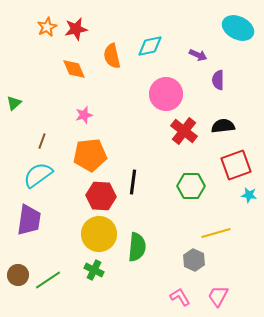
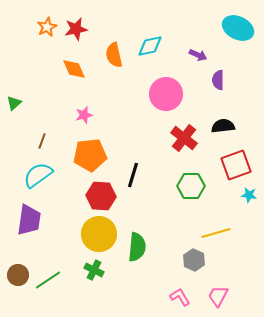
orange semicircle: moved 2 px right, 1 px up
red cross: moved 7 px down
black line: moved 7 px up; rotated 10 degrees clockwise
